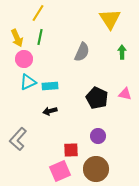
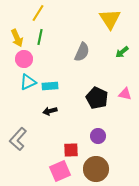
green arrow: rotated 128 degrees counterclockwise
